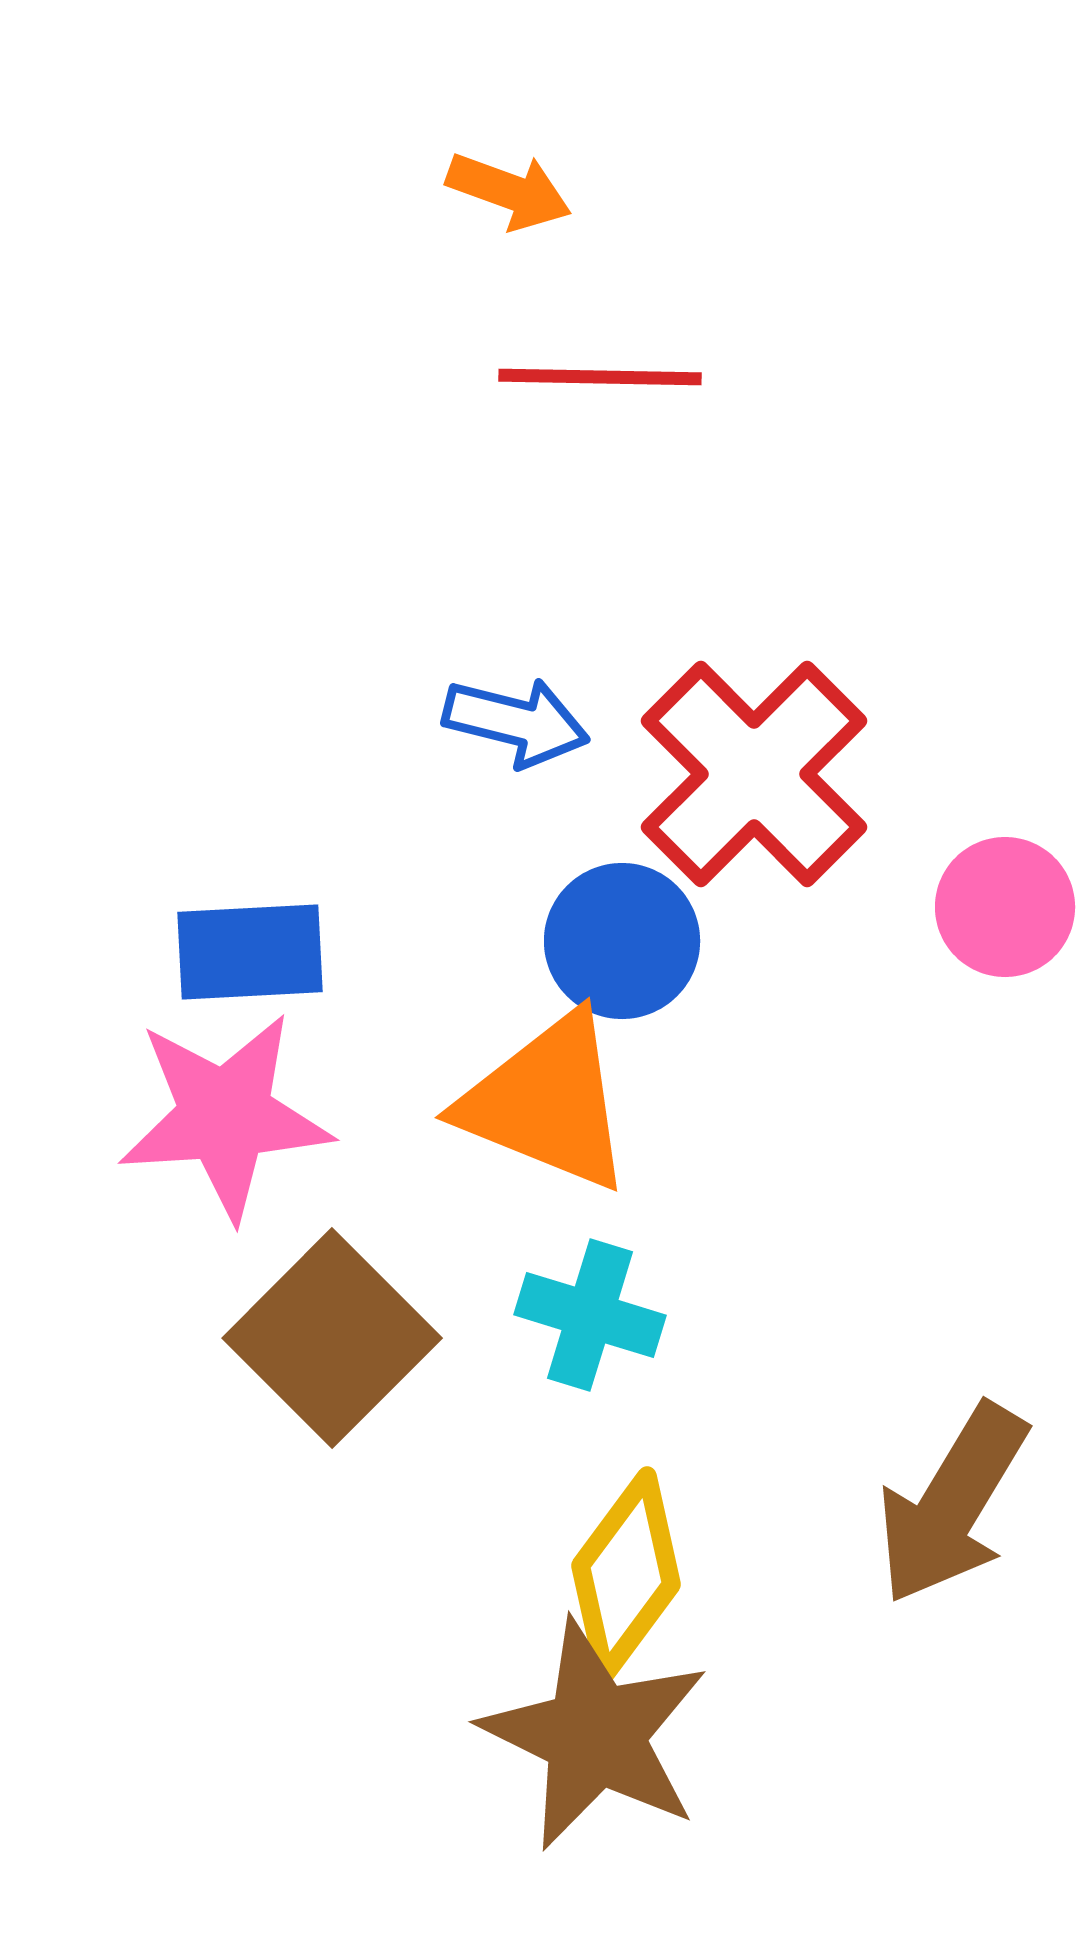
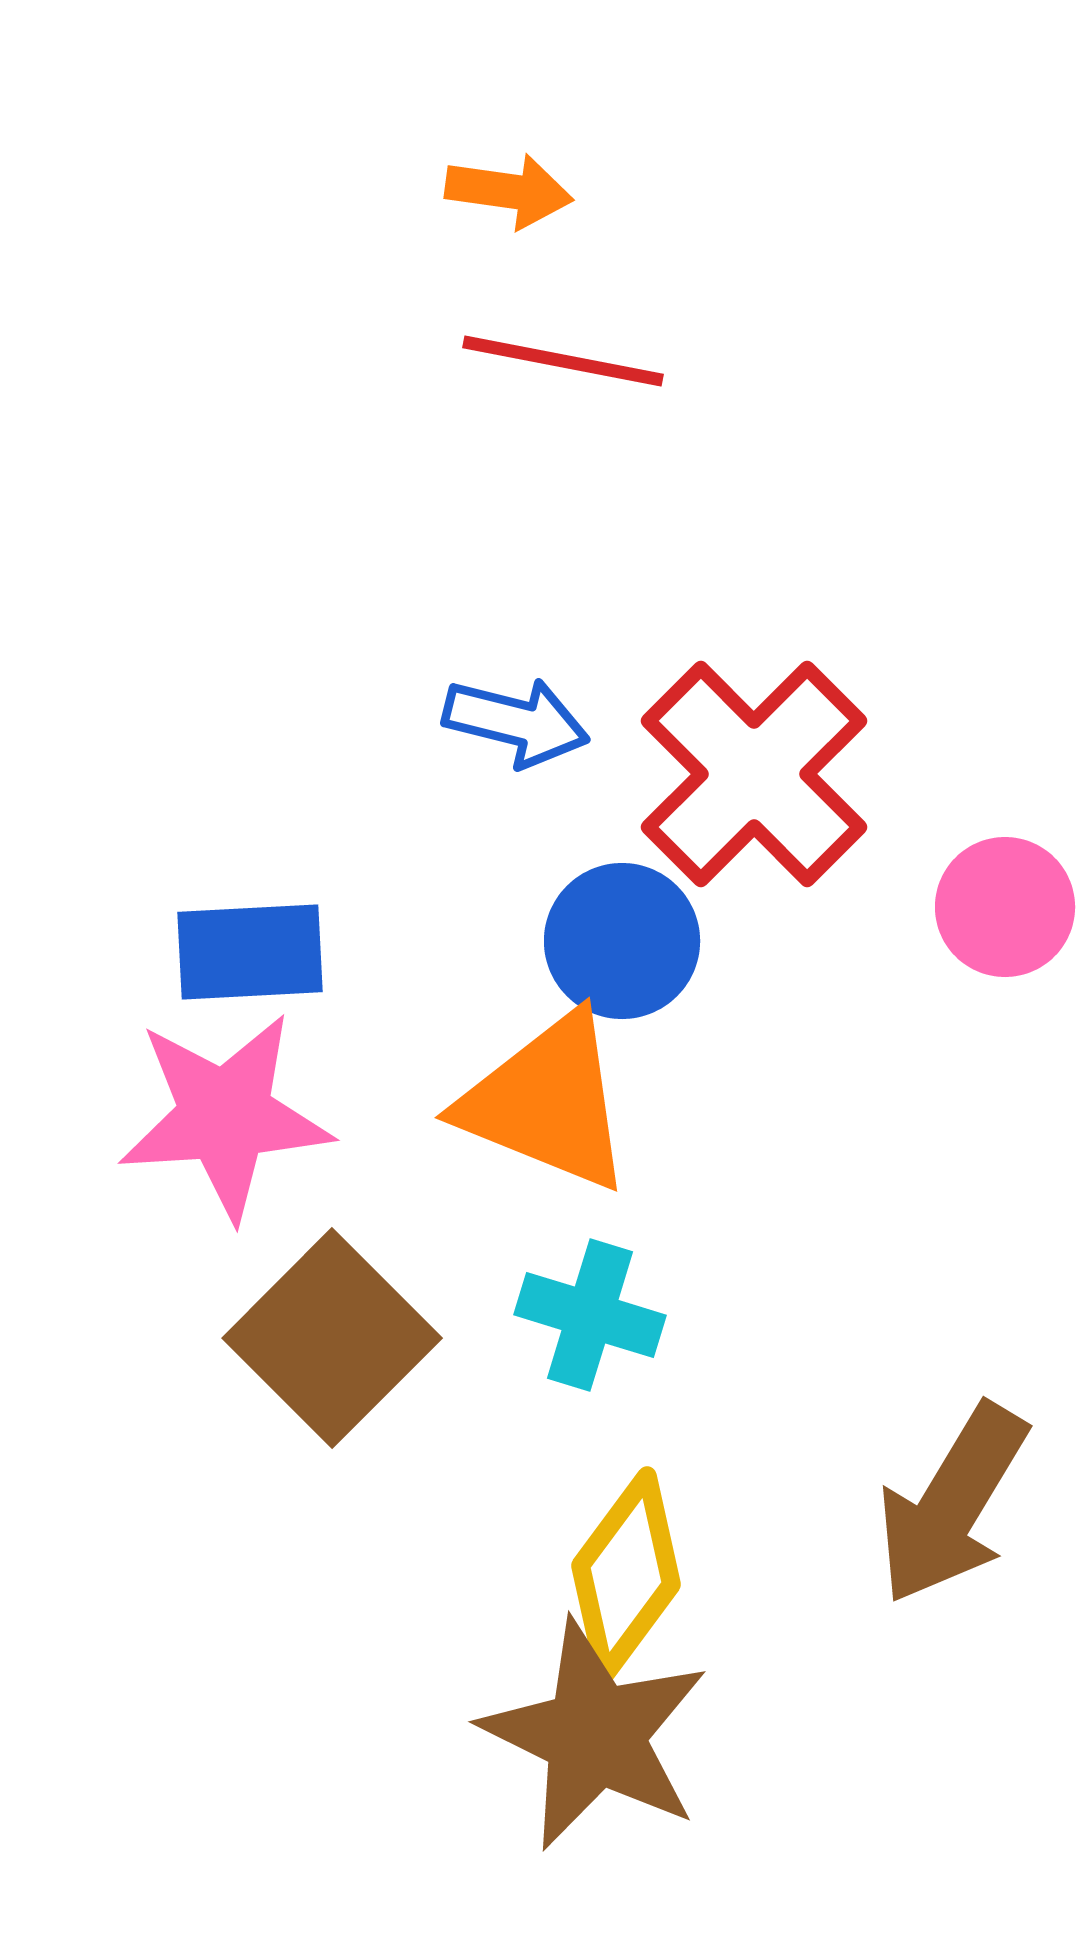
orange arrow: rotated 12 degrees counterclockwise
red line: moved 37 px left, 16 px up; rotated 10 degrees clockwise
